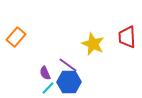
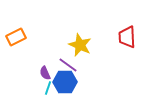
orange rectangle: rotated 24 degrees clockwise
yellow star: moved 13 px left, 1 px down
blue hexagon: moved 4 px left
cyan line: rotated 24 degrees counterclockwise
